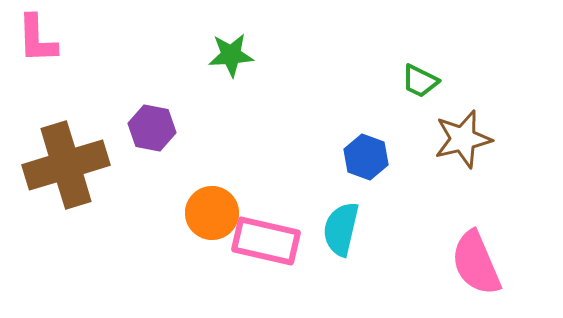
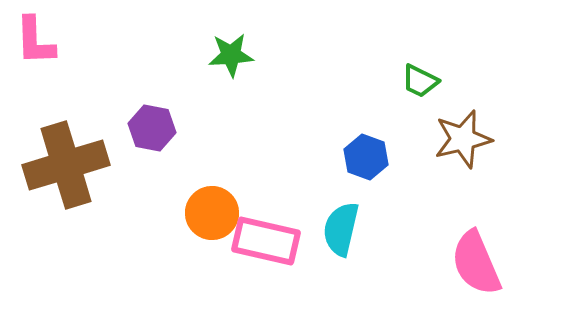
pink L-shape: moved 2 px left, 2 px down
